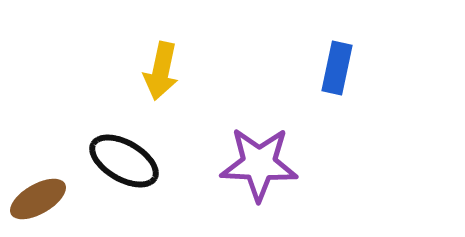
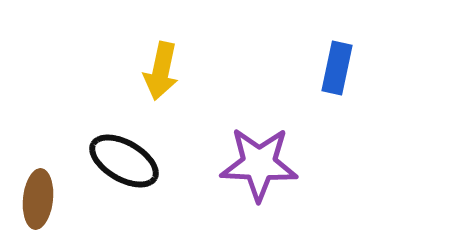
brown ellipse: rotated 54 degrees counterclockwise
